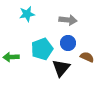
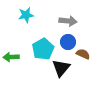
cyan star: moved 1 px left, 1 px down
gray arrow: moved 1 px down
blue circle: moved 1 px up
cyan pentagon: moved 1 px right; rotated 10 degrees counterclockwise
brown semicircle: moved 4 px left, 3 px up
